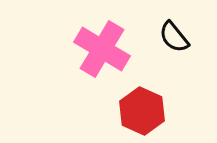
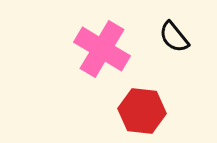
red hexagon: rotated 18 degrees counterclockwise
